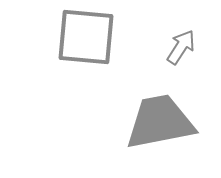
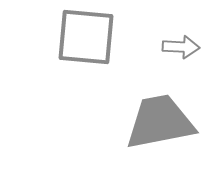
gray arrow: rotated 60 degrees clockwise
